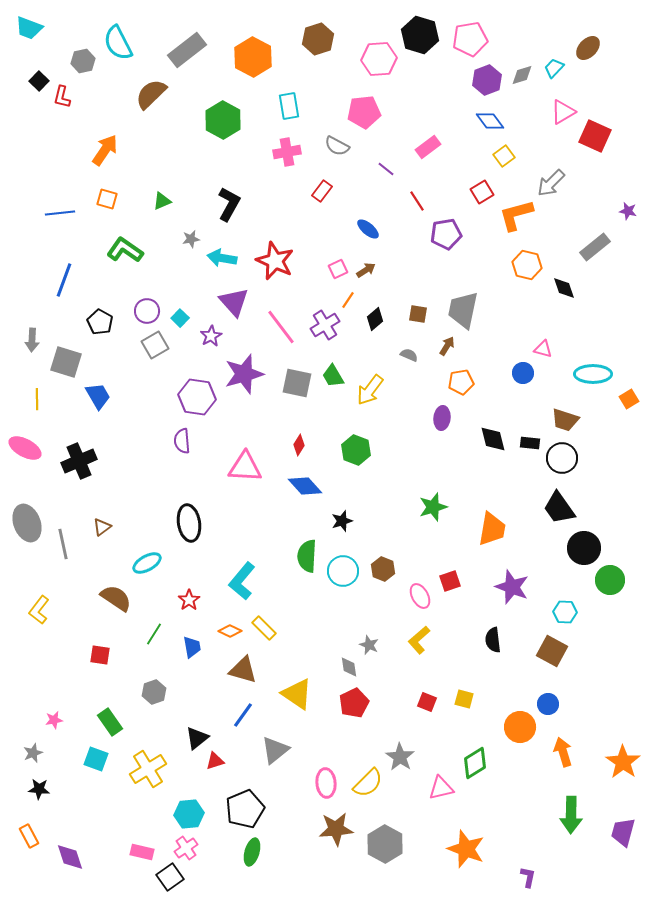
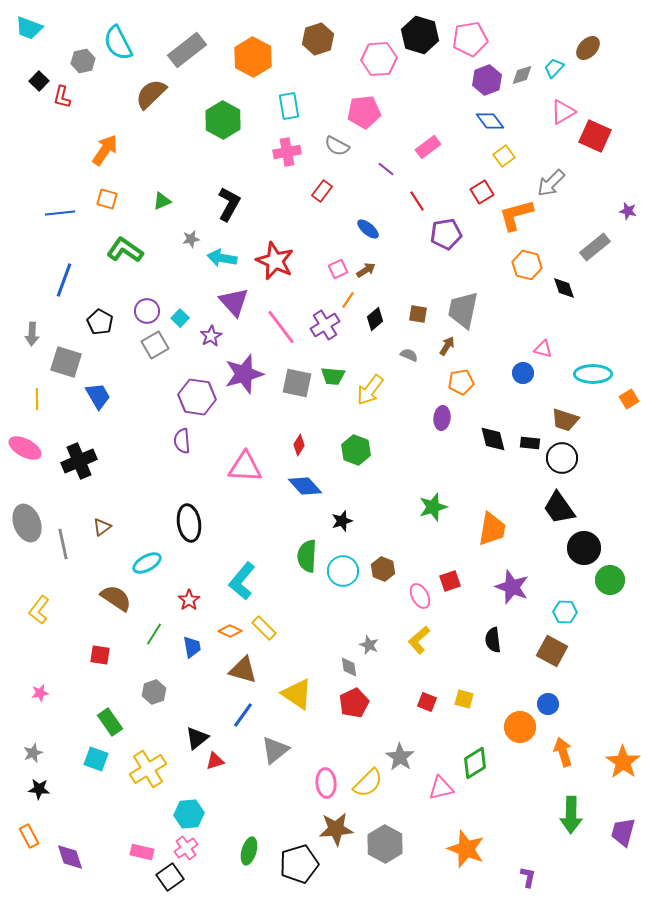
gray arrow at (32, 340): moved 6 px up
green trapezoid at (333, 376): rotated 55 degrees counterclockwise
pink star at (54, 720): moved 14 px left, 27 px up
black pentagon at (245, 809): moved 54 px right, 55 px down; rotated 6 degrees clockwise
green ellipse at (252, 852): moved 3 px left, 1 px up
